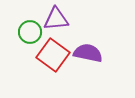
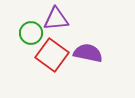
green circle: moved 1 px right, 1 px down
red square: moved 1 px left
